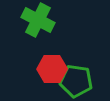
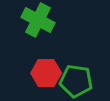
red hexagon: moved 6 px left, 4 px down
